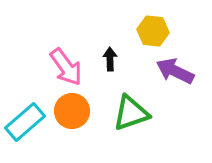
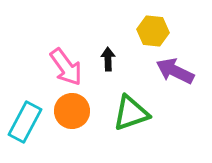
black arrow: moved 2 px left
cyan rectangle: rotated 21 degrees counterclockwise
